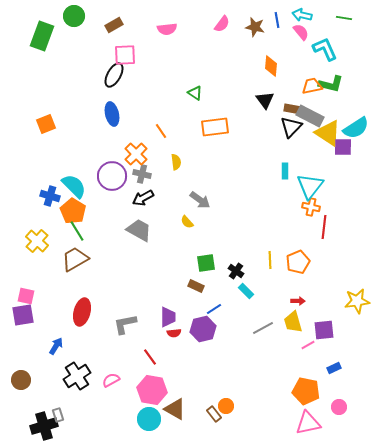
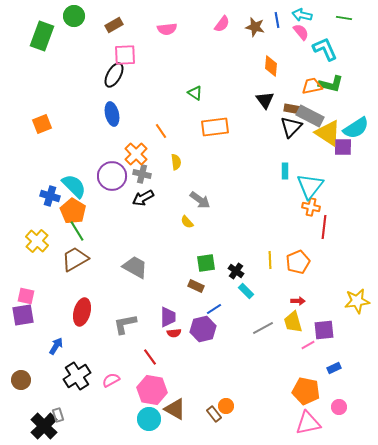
orange square at (46, 124): moved 4 px left
gray trapezoid at (139, 230): moved 4 px left, 37 px down
black cross at (44, 426): rotated 28 degrees counterclockwise
